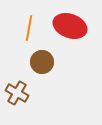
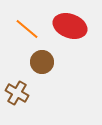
orange line: moved 2 px left, 1 px down; rotated 60 degrees counterclockwise
